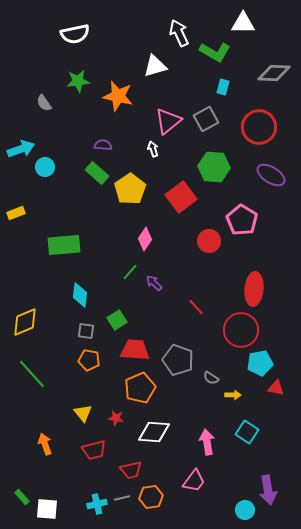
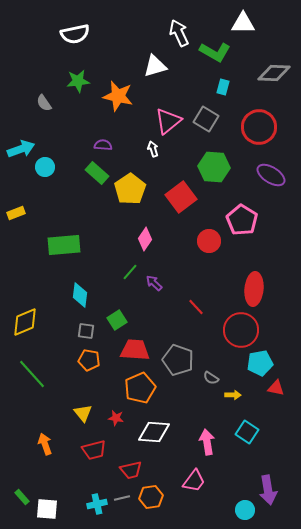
gray square at (206, 119): rotated 30 degrees counterclockwise
